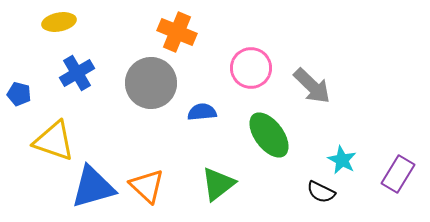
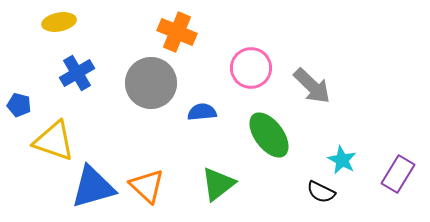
blue pentagon: moved 11 px down
